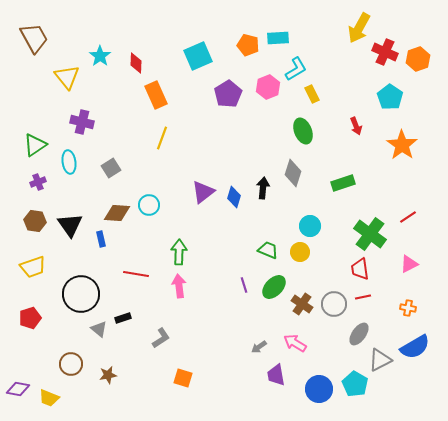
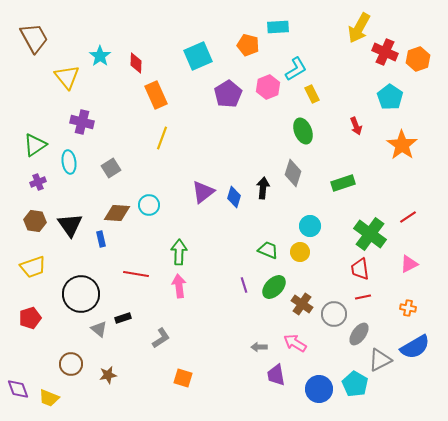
cyan rectangle at (278, 38): moved 11 px up
gray circle at (334, 304): moved 10 px down
gray arrow at (259, 347): rotated 35 degrees clockwise
purple diamond at (18, 389): rotated 60 degrees clockwise
